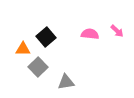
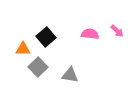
gray triangle: moved 4 px right, 7 px up; rotated 18 degrees clockwise
